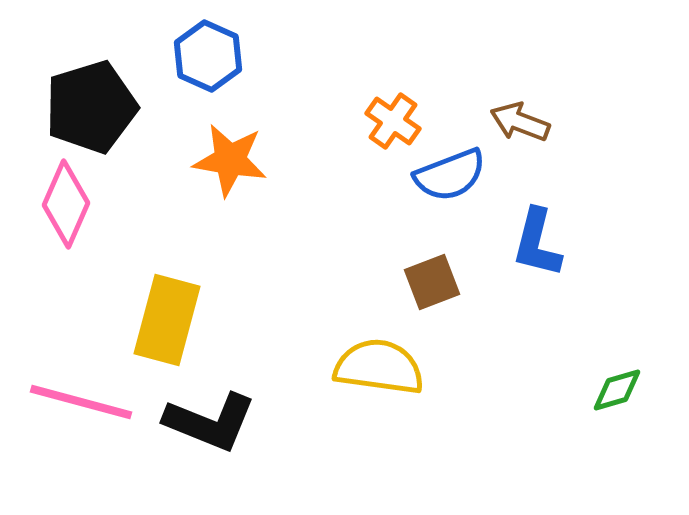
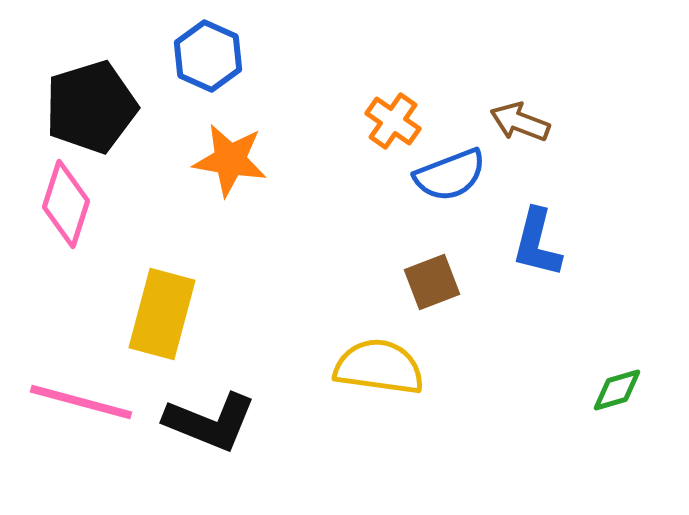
pink diamond: rotated 6 degrees counterclockwise
yellow rectangle: moved 5 px left, 6 px up
